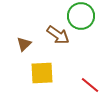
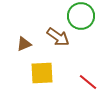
brown arrow: moved 2 px down
brown triangle: rotated 21 degrees clockwise
red line: moved 2 px left, 3 px up
